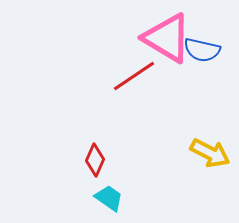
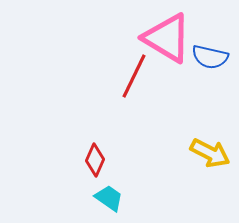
blue semicircle: moved 8 px right, 7 px down
red line: rotated 30 degrees counterclockwise
